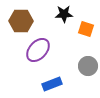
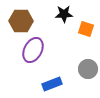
purple ellipse: moved 5 px left; rotated 15 degrees counterclockwise
gray circle: moved 3 px down
